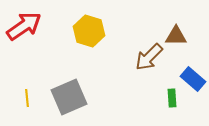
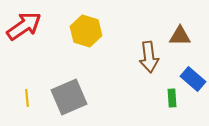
yellow hexagon: moved 3 px left
brown triangle: moved 4 px right
brown arrow: rotated 52 degrees counterclockwise
